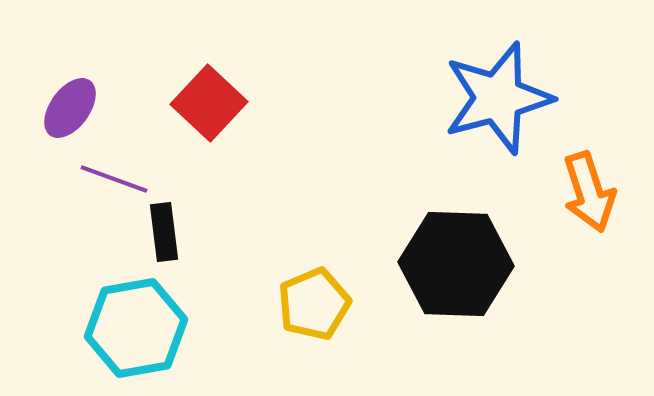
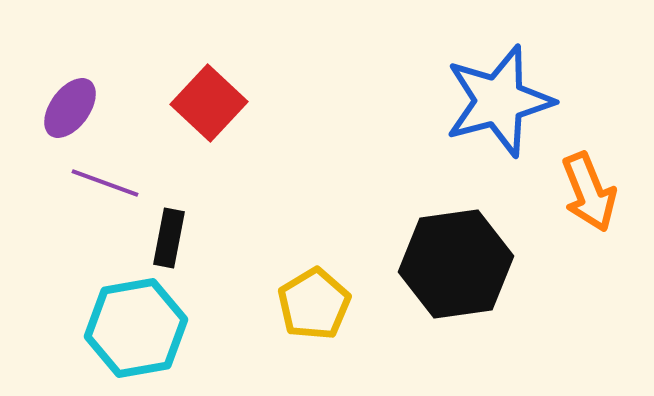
blue star: moved 1 px right, 3 px down
purple line: moved 9 px left, 4 px down
orange arrow: rotated 4 degrees counterclockwise
black rectangle: moved 5 px right, 6 px down; rotated 18 degrees clockwise
black hexagon: rotated 10 degrees counterclockwise
yellow pentagon: rotated 8 degrees counterclockwise
